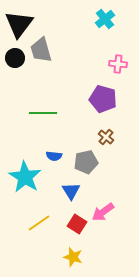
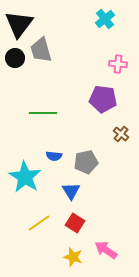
purple pentagon: rotated 8 degrees counterclockwise
brown cross: moved 15 px right, 3 px up
pink arrow: moved 3 px right, 38 px down; rotated 70 degrees clockwise
red square: moved 2 px left, 1 px up
